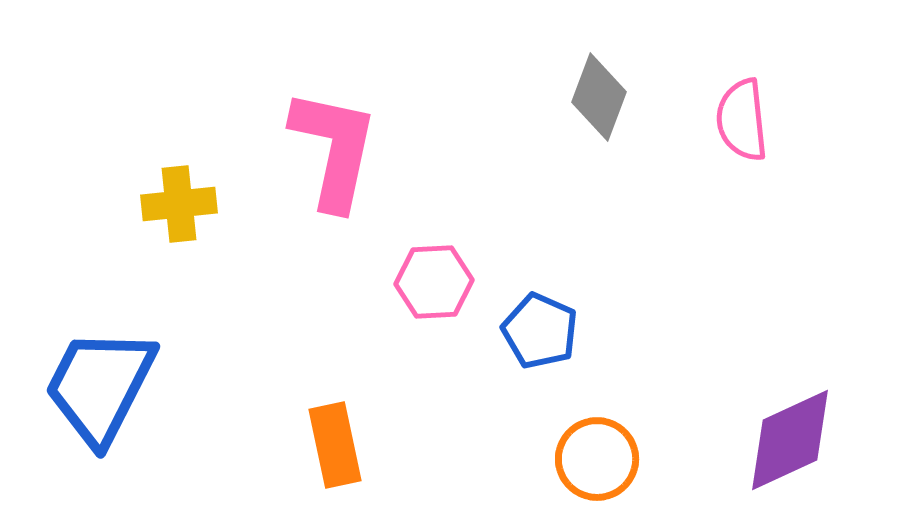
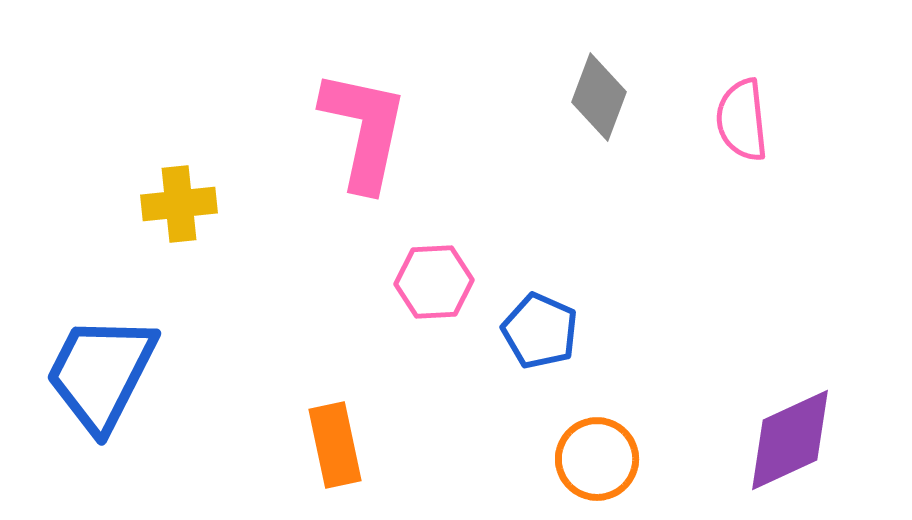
pink L-shape: moved 30 px right, 19 px up
blue trapezoid: moved 1 px right, 13 px up
